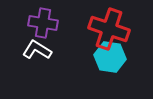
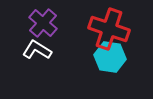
purple cross: rotated 32 degrees clockwise
